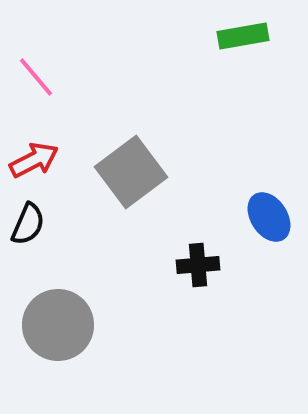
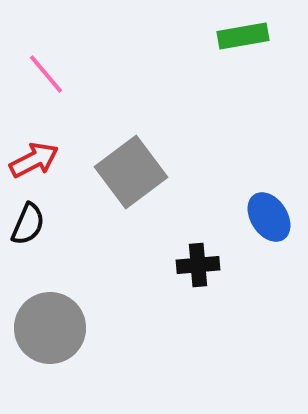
pink line: moved 10 px right, 3 px up
gray circle: moved 8 px left, 3 px down
